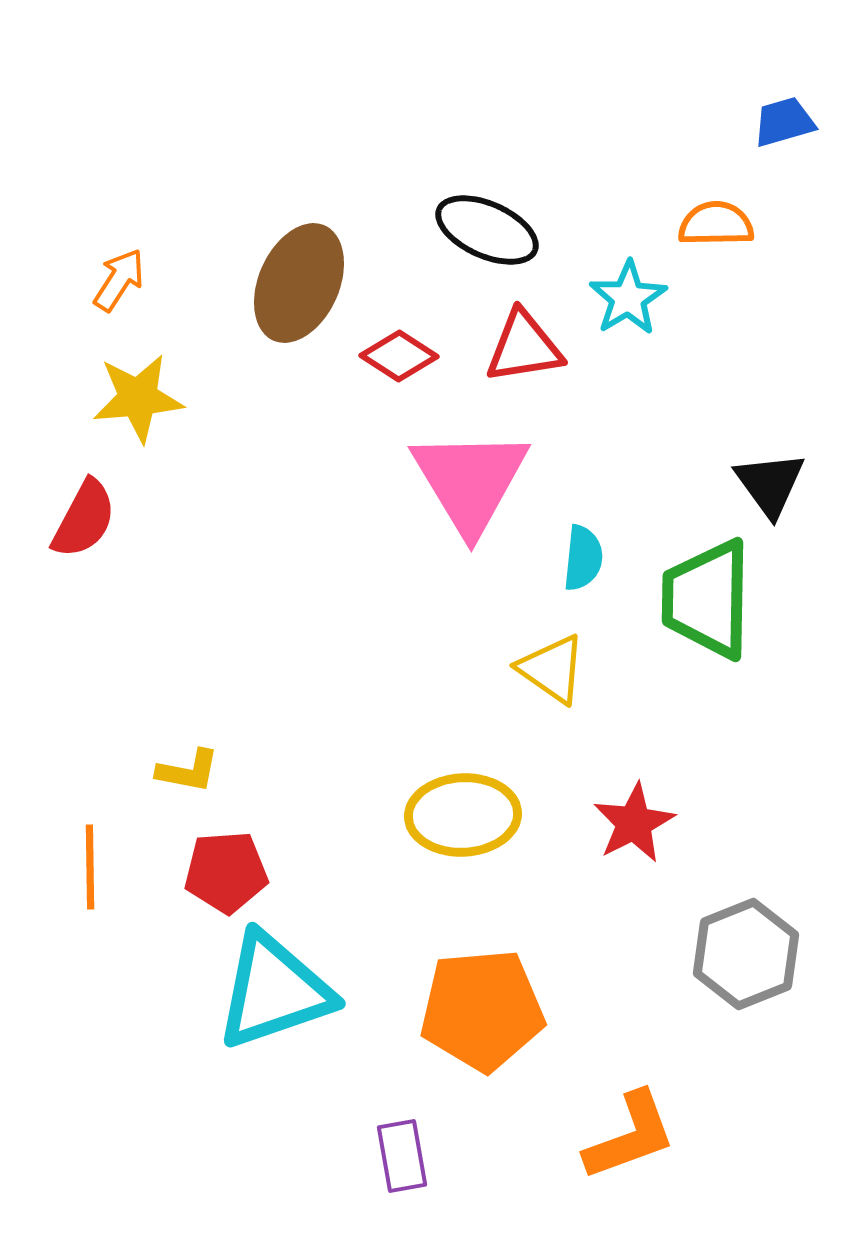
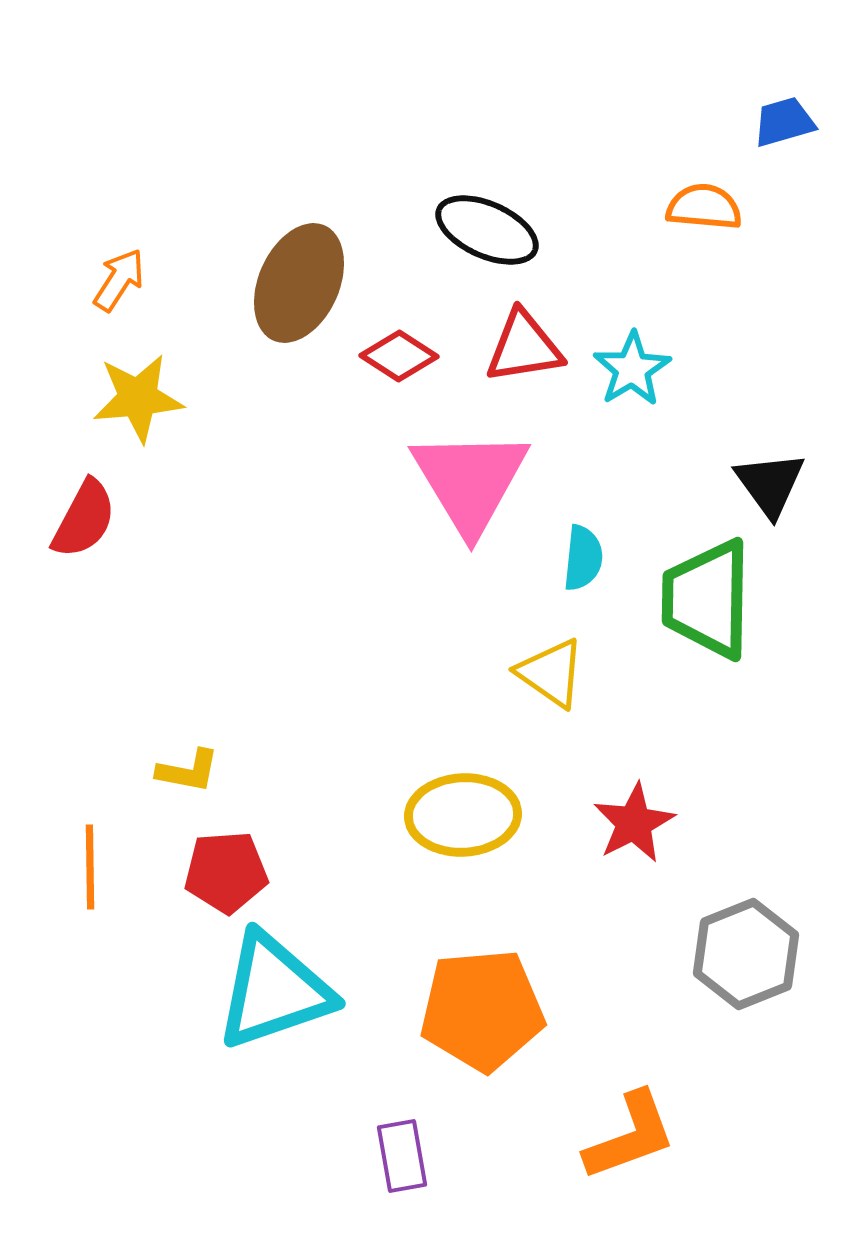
orange semicircle: moved 12 px left, 17 px up; rotated 6 degrees clockwise
cyan star: moved 4 px right, 71 px down
yellow triangle: moved 1 px left, 4 px down
